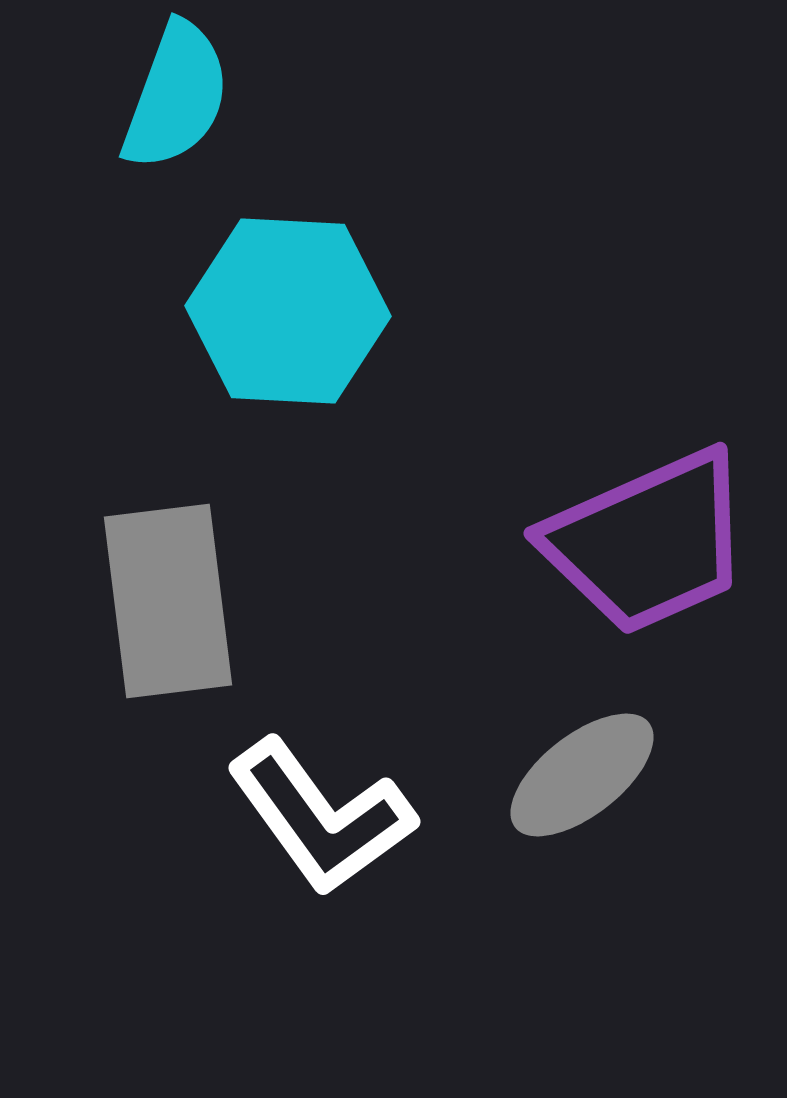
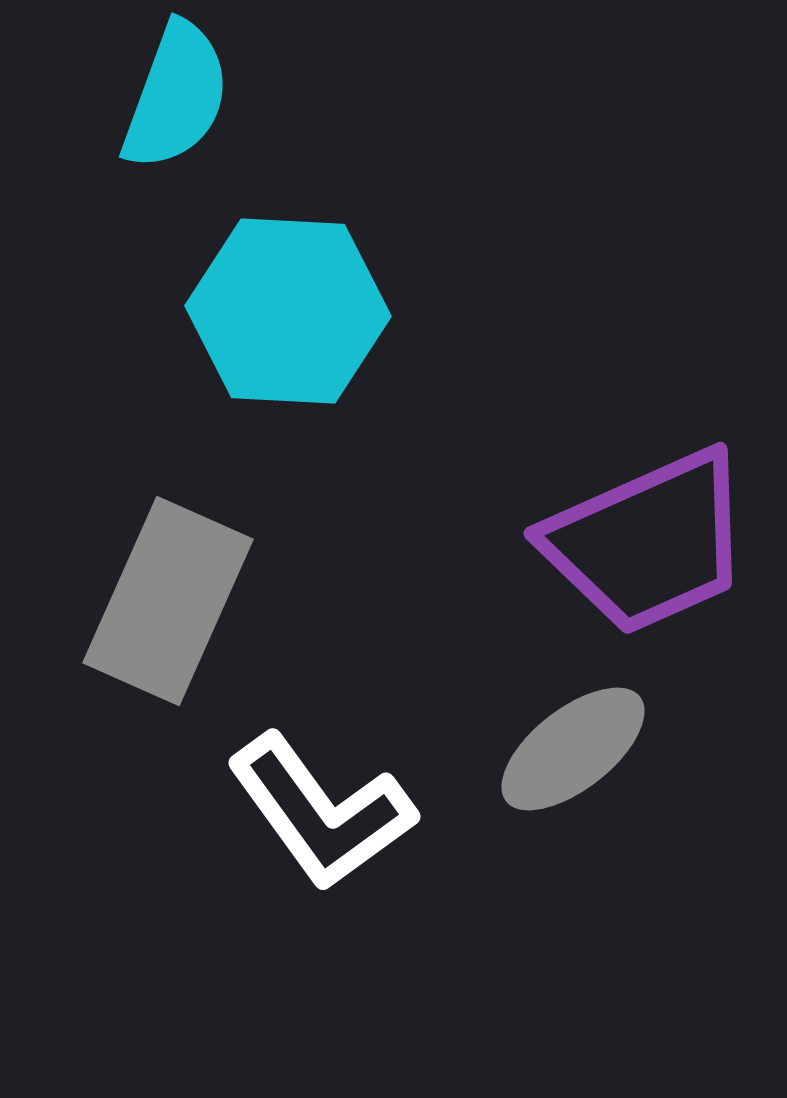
gray rectangle: rotated 31 degrees clockwise
gray ellipse: moved 9 px left, 26 px up
white L-shape: moved 5 px up
